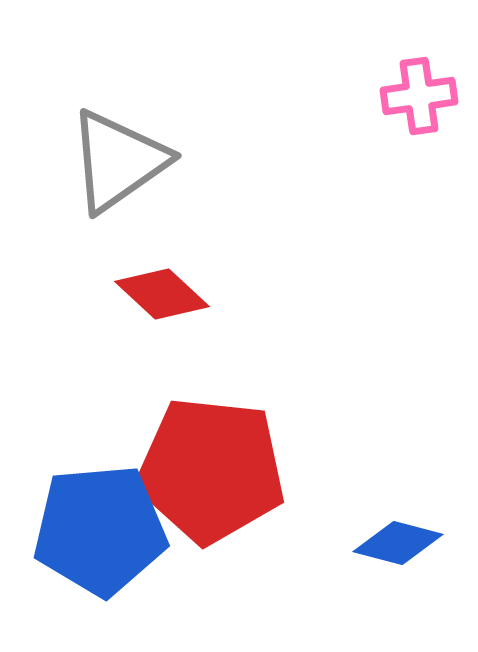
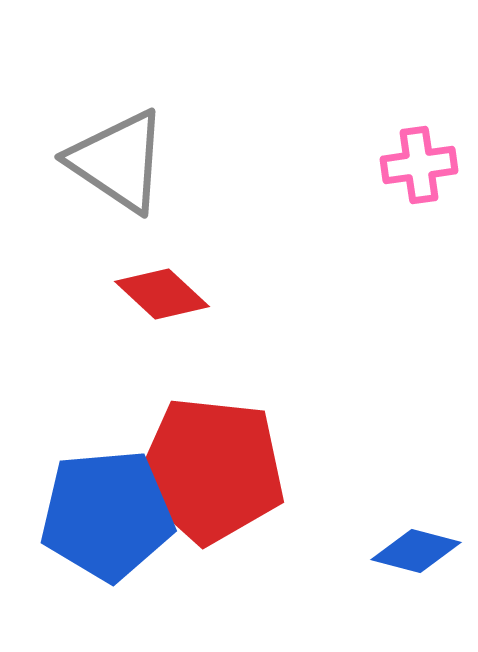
pink cross: moved 69 px down
gray triangle: rotated 51 degrees counterclockwise
blue pentagon: moved 7 px right, 15 px up
blue diamond: moved 18 px right, 8 px down
